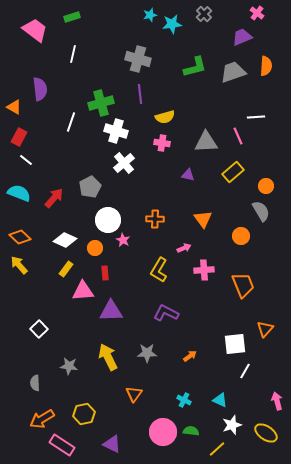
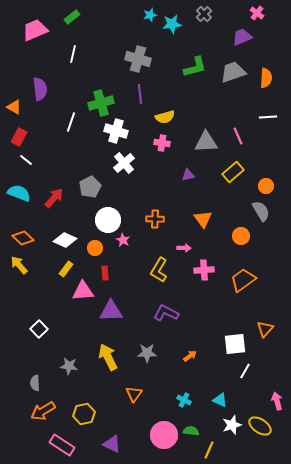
green rectangle at (72, 17): rotated 21 degrees counterclockwise
pink trapezoid at (35, 30): rotated 60 degrees counterclockwise
orange semicircle at (266, 66): moved 12 px down
white line at (256, 117): moved 12 px right
purple triangle at (188, 175): rotated 24 degrees counterclockwise
orange diamond at (20, 237): moved 3 px right, 1 px down
pink arrow at (184, 248): rotated 24 degrees clockwise
orange trapezoid at (243, 285): moved 5 px up; rotated 104 degrees counterclockwise
orange arrow at (42, 419): moved 1 px right, 8 px up
pink circle at (163, 432): moved 1 px right, 3 px down
yellow ellipse at (266, 433): moved 6 px left, 7 px up
yellow line at (217, 449): moved 8 px left, 1 px down; rotated 24 degrees counterclockwise
